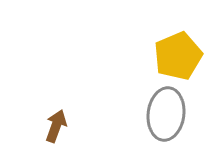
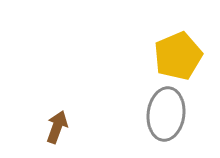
brown arrow: moved 1 px right, 1 px down
